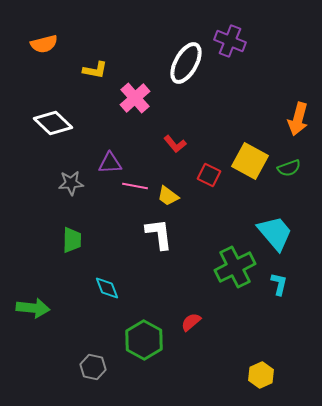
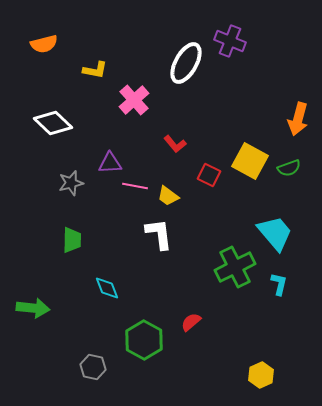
pink cross: moved 1 px left, 2 px down
gray star: rotated 10 degrees counterclockwise
